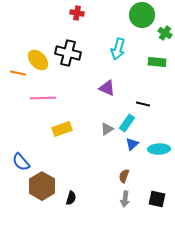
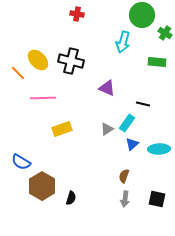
red cross: moved 1 px down
cyan arrow: moved 5 px right, 7 px up
black cross: moved 3 px right, 8 px down
orange line: rotated 35 degrees clockwise
blue semicircle: rotated 18 degrees counterclockwise
